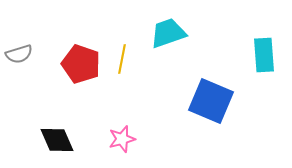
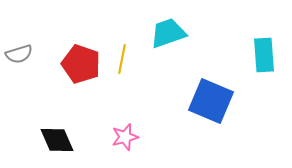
pink star: moved 3 px right, 2 px up
